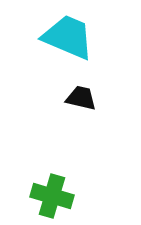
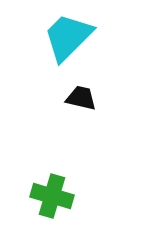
cyan trapezoid: rotated 68 degrees counterclockwise
